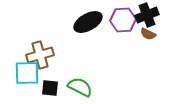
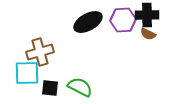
black cross: rotated 20 degrees clockwise
brown cross: moved 3 px up
